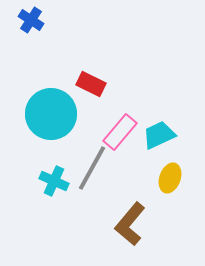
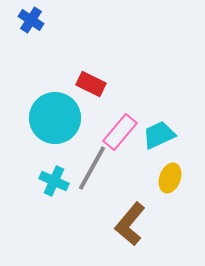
cyan circle: moved 4 px right, 4 px down
